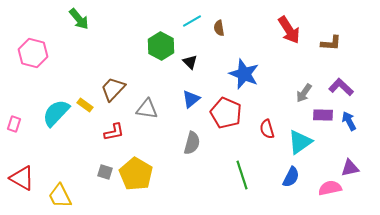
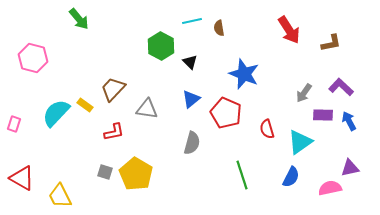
cyan line: rotated 18 degrees clockwise
brown L-shape: rotated 15 degrees counterclockwise
pink hexagon: moved 5 px down
